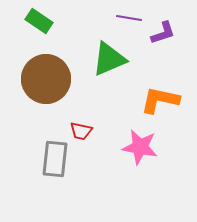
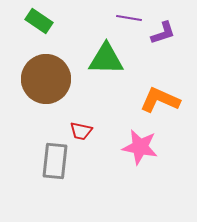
green triangle: moved 3 px left; rotated 24 degrees clockwise
orange L-shape: rotated 12 degrees clockwise
gray rectangle: moved 2 px down
